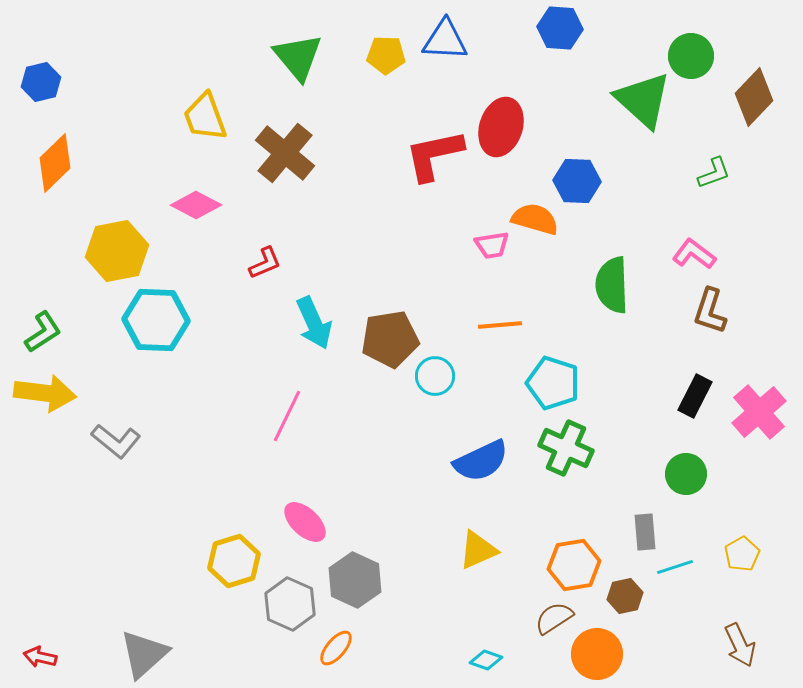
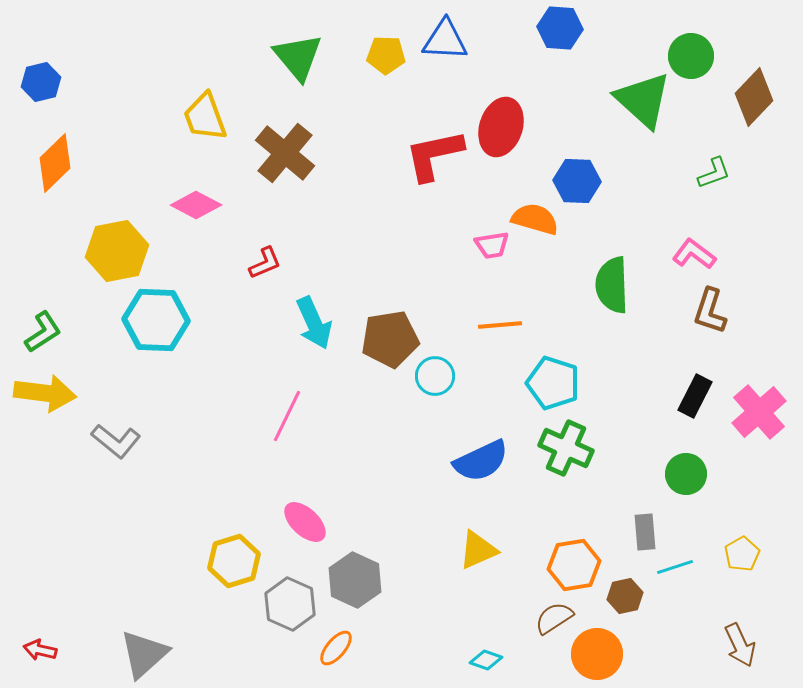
red arrow at (40, 657): moved 7 px up
